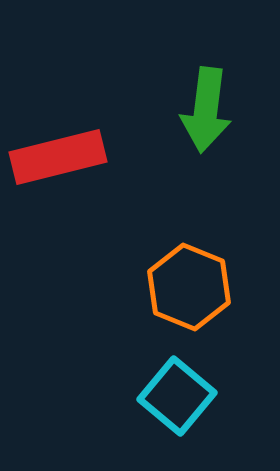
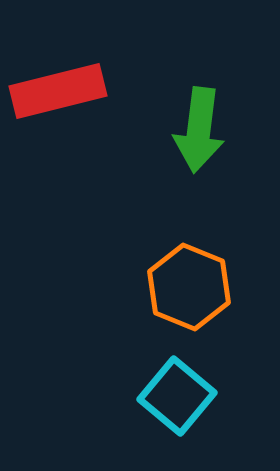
green arrow: moved 7 px left, 20 px down
red rectangle: moved 66 px up
